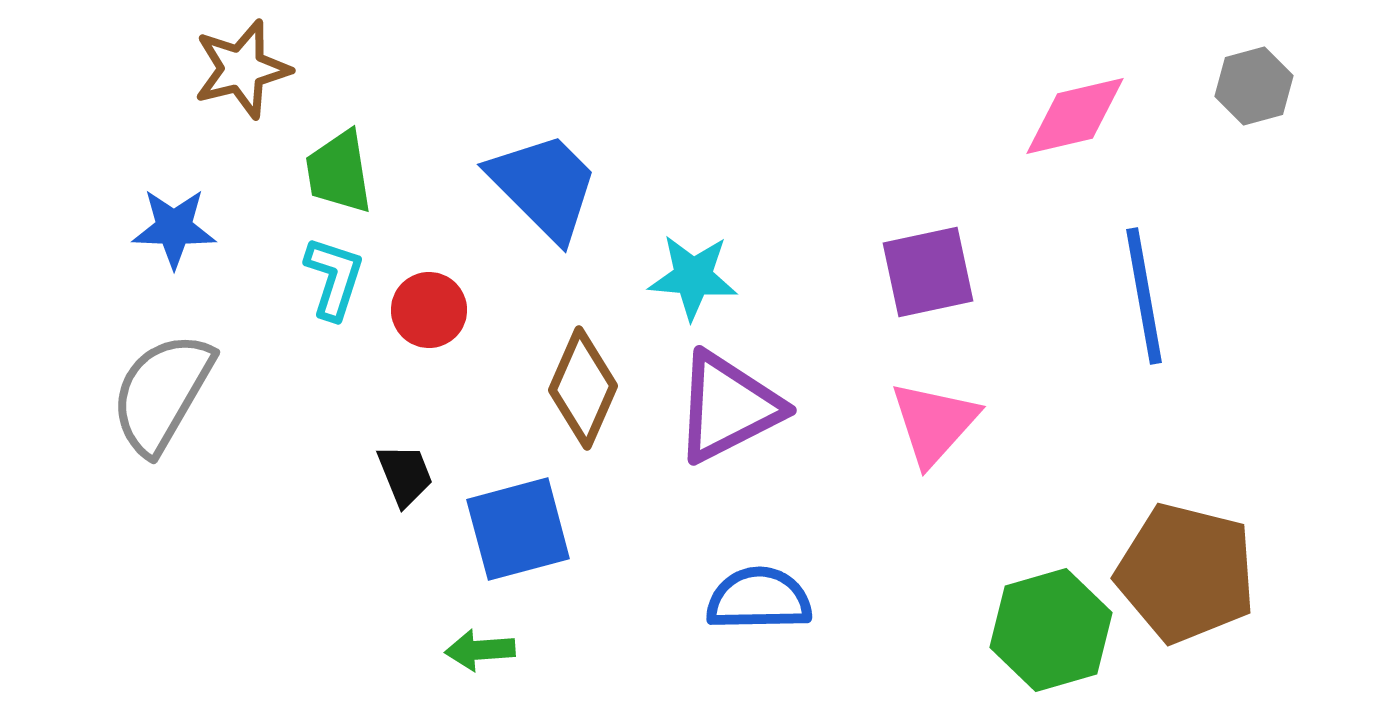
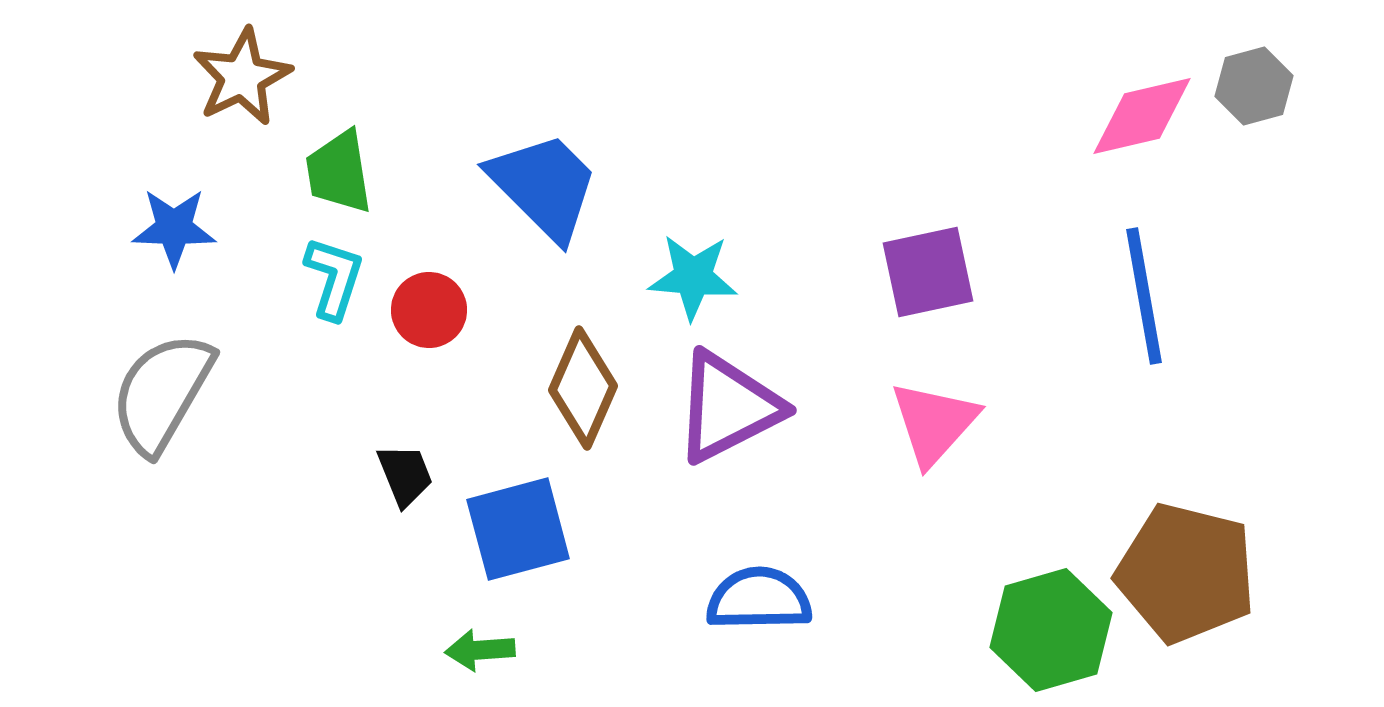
brown star: moved 8 px down; rotated 12 degrees counterclockwise
pink diamond: moved 67 px right
